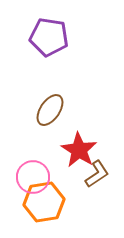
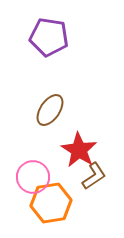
brown L-shape: moved 3 px left, 2 px down
orange hexagon: moved 7 px right, 1 px down
